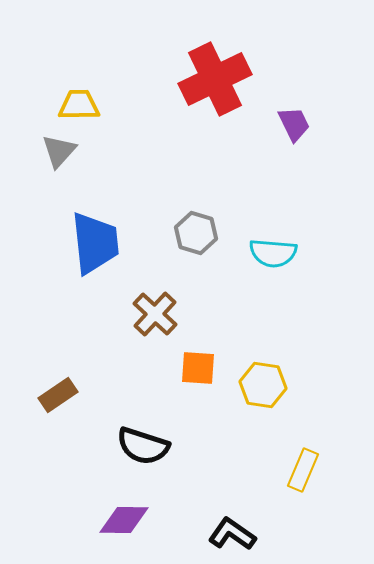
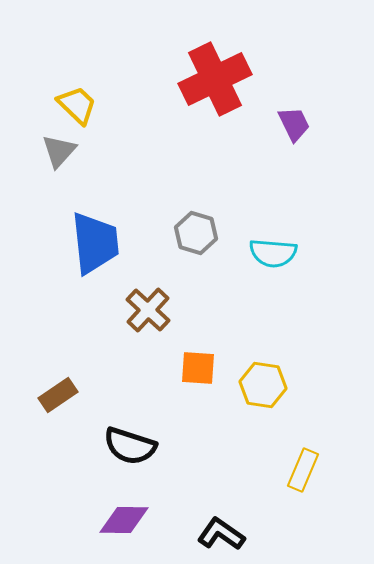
yellow trapezoid: moved 2 px left; rotated 45 degrees clockwise
brown cross: moved 7 px left, 4 px up
black semicircle: moved 13 px left
black L-shape: moved 11 px left
